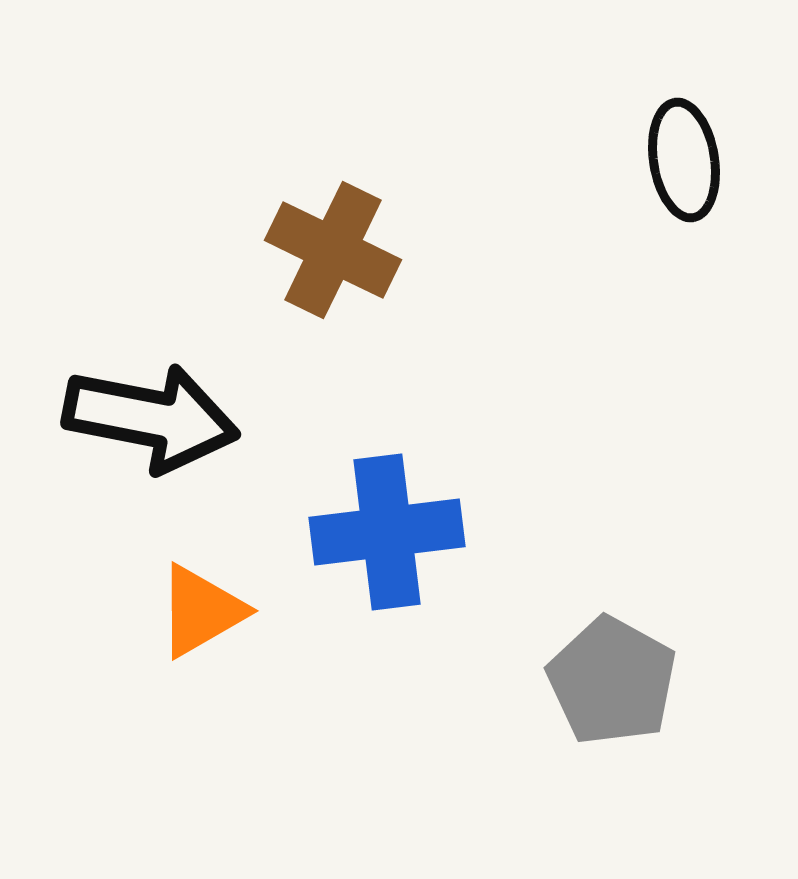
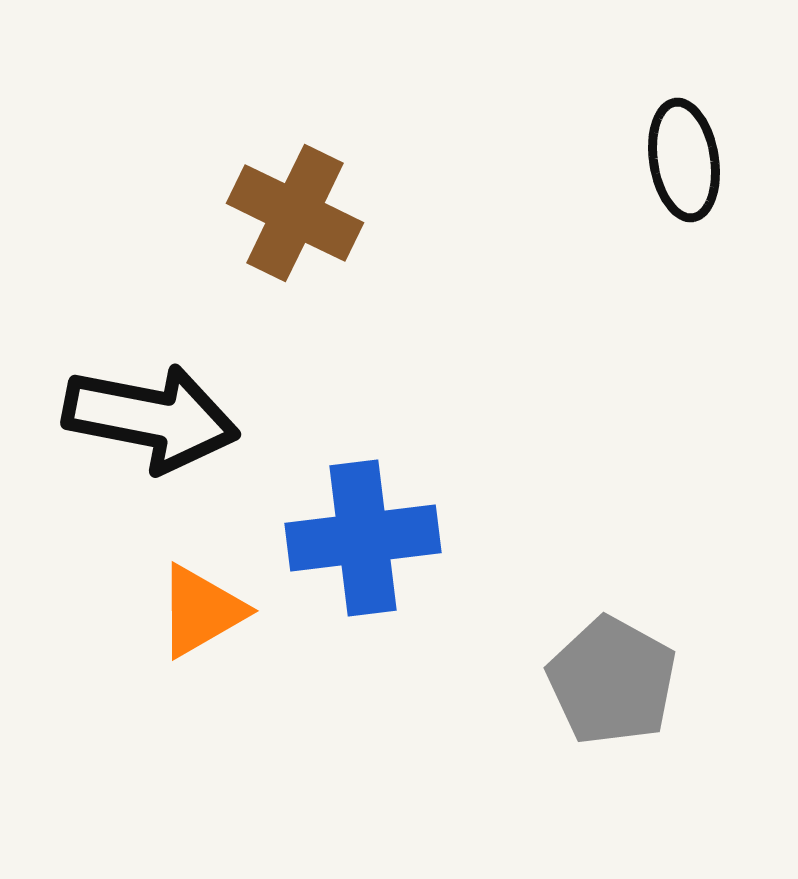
brown cross: moved 38 px left, 37 px up
blue cross: moved 24 px left, 6 px down
